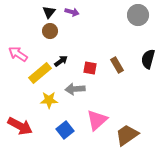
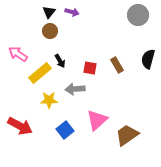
black arrow: moved 1 px left; rotated 96 degrees clockwise
